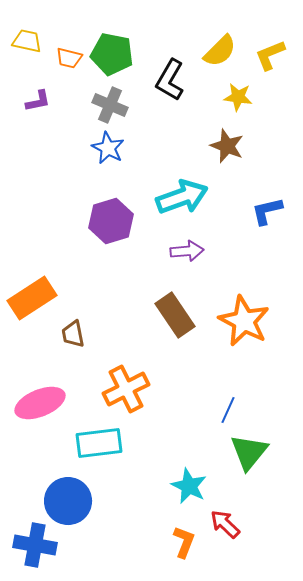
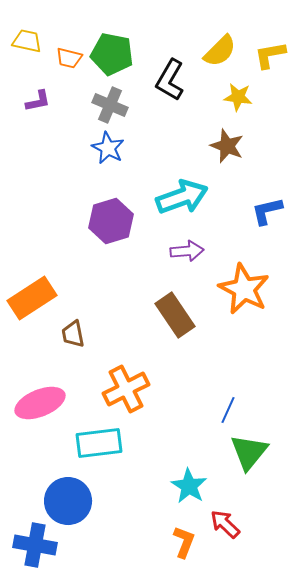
yellow L-shape: rotated 12 degrees clockwise
orange star: moved 32 px up
cyan star: rotated 6 degrees clockwise
